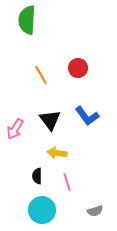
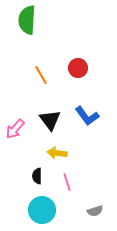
pink arrow: rotated 10 degrees clockwise
